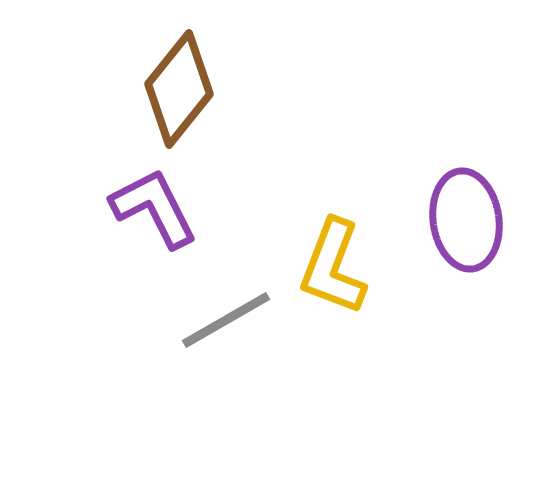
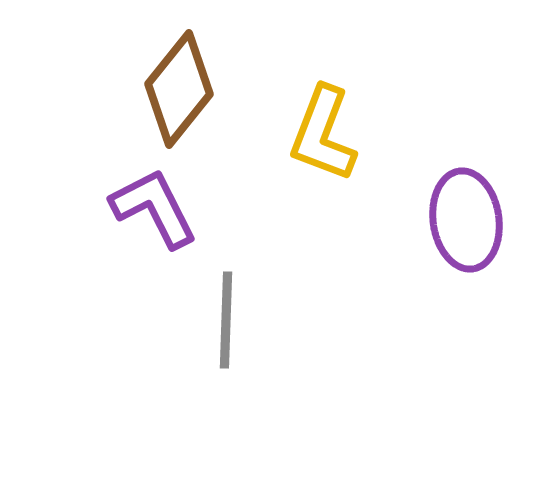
yellow L-shape: moved 10 px left, 133 px up
gray line: rotated 58 degrees counterclockwise
